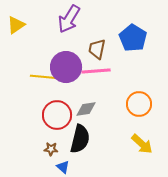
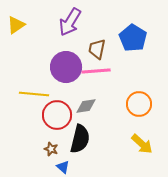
purple arrow: moved 1 px right, 3 px down
yellow line: moved 11 px left, 17 px down
gray diamond: moved 3 px up
brown star: rotated 16 degrees clockwise
